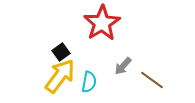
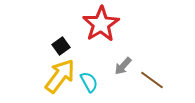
red star: moved 1 px left, 1 px down
black square: moved 6 px up
cyan semicircle: rotated 40 degrees counterclockwise
